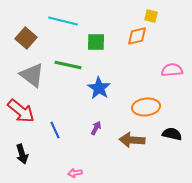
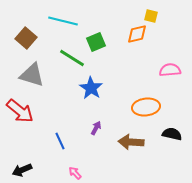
orange diamond: moved 2 px up
green square: rotated 24 degrees counterclockwise
green line: moved 4 px right, 7 px up; rotated 20 degrees clockwise
pink semicircle: moved 2 px left
gray triangle: rotated 20 degrees counterclockwise
blue star: moved 8 px left
red arrow: moved 1 px left
blue line: moved 5 px right, 11 px down
brown arrow: moved 1 px left, 2 px down
black arrow: moved 16 px down; rotated 84 degrees clockwise
pink arrow: rotated 56 degrees clockwise
